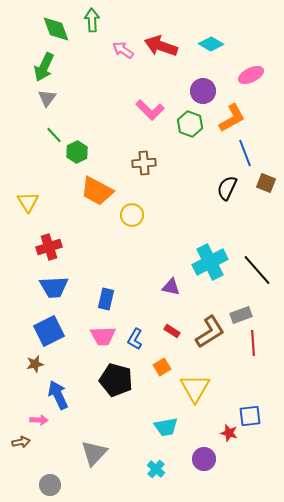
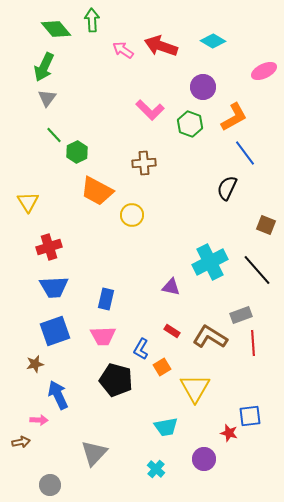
green diamond at (56, 29): rotated 20 degrees counterclockwise
cyan diamond at (211, 44): moved 2 px right, 3 px up
pink ellipse at (251, 75): moved 13 px right, 4 px up
purple circle at (203, 91): moved 4 px up
orange L-shape at (232, 118): moved 2 px right, 1 px up
blue line at (245, 153): rotated 16 degrees counterclockwise
brown square at (266, 183): moved 42 px down
blue square at (49, 331): moved 6 px right; rotated 8 degrees clockwise
brown L-shape at (210, 332): moved 5 px down; rotated 116 degrees counterclockwise
blue L-shape at (135, 339): moved 6 px right, 10 px down
